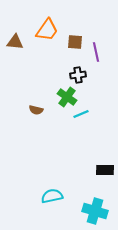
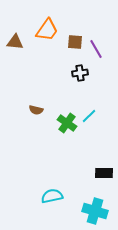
purple line: moved 3 px up; rotated 18 degrees counterclockwise
black cross: moved 2 px right, 2 px up
green cross: moved 26 px down
cyan line: moved 8 px right, 2 px down; rotated 21 degrees counterclockwise
black rectangle: moved 1 px left, 3 px down
